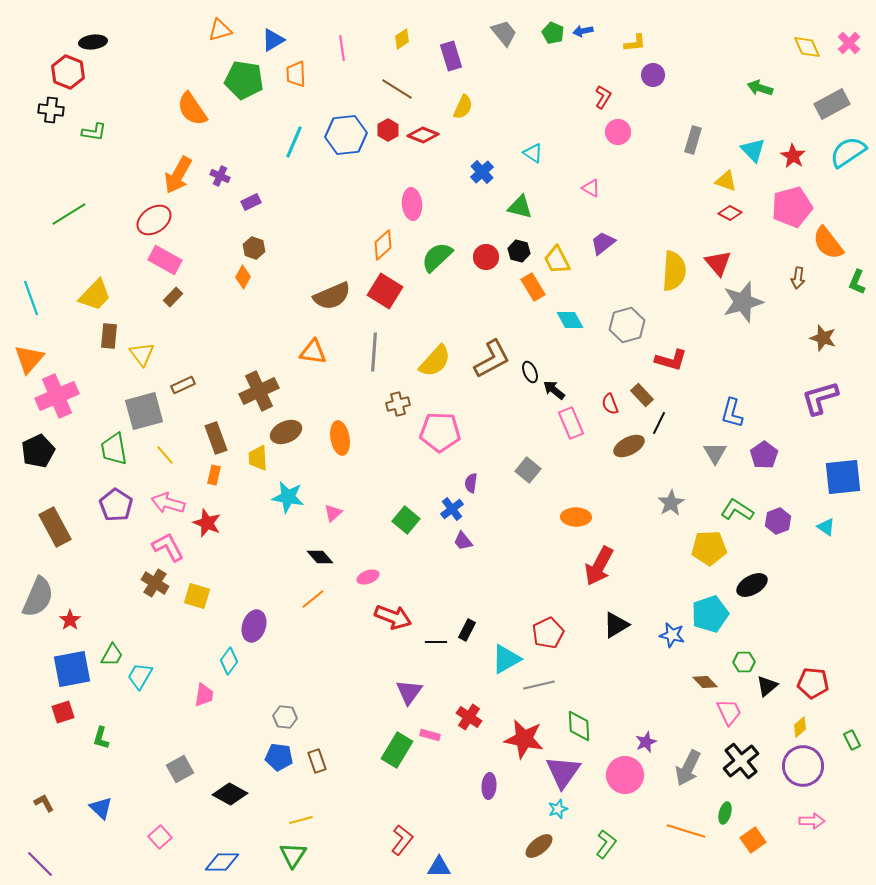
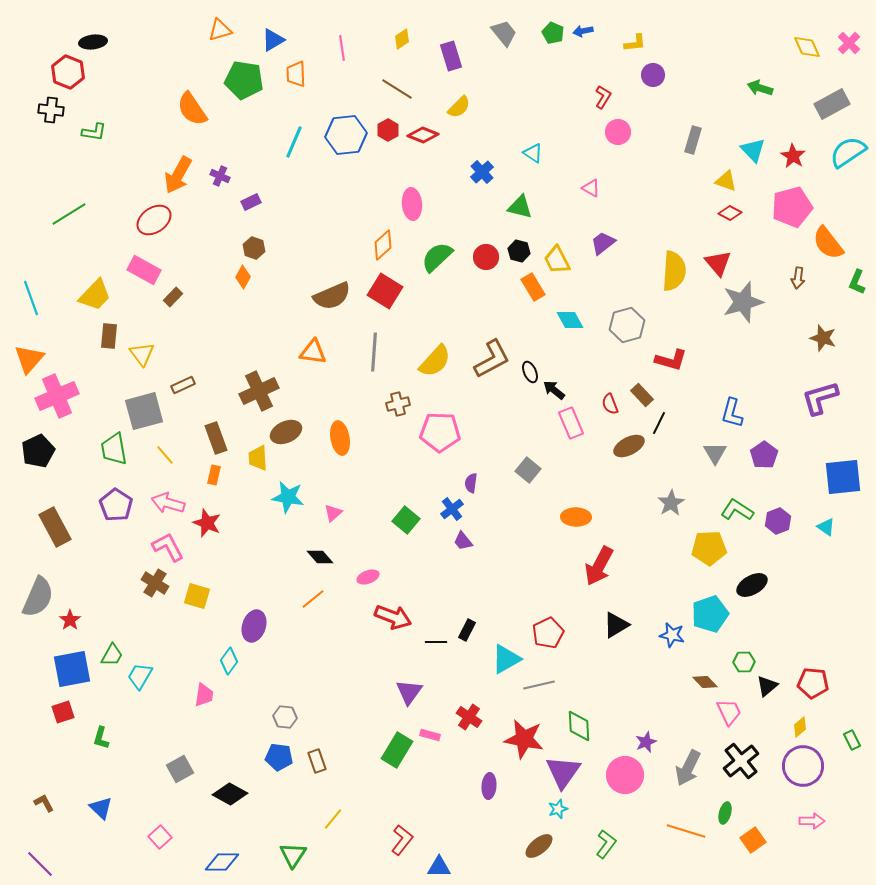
yellow semicircle at (463, 107): moved 4 px left; rotated 20 degrees clockwise
pink rectangle at (165, 260): moved 21 px left, 10 px down
yellow line at (301, 820): moved 32 px right, 1 px up; rotated 35 degrees counterclockwise
